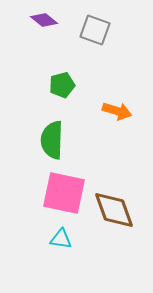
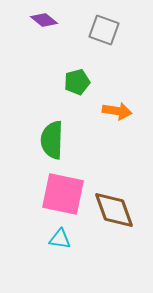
gray square: moved 9 px right
green pentagon: moved 15 px right, 3 px up
orange arrow: rotated 8 degrees counterclockwise
pink square: moved 1 px left, 1 px down
cyan triangle: moved 1 px left
